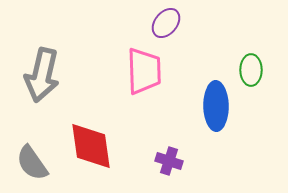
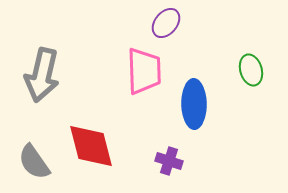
green ellipse: rotated 16 degrees counterclockwise
blue ellipse: moved 22 px left, 2 px up
red diamond: rotated 6 degrees counterclockwise
gray semicircle: moved 2 px right, 1 px up
